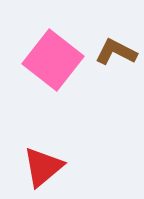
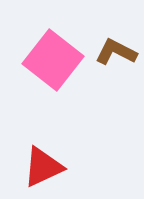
red triangle: rotated 15 degrees clockwise
